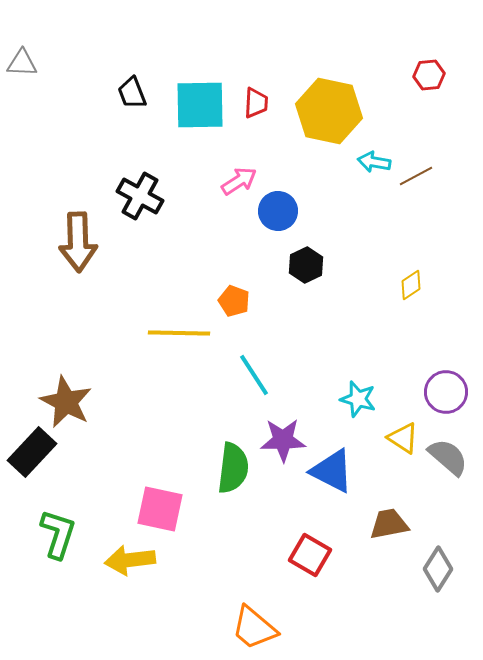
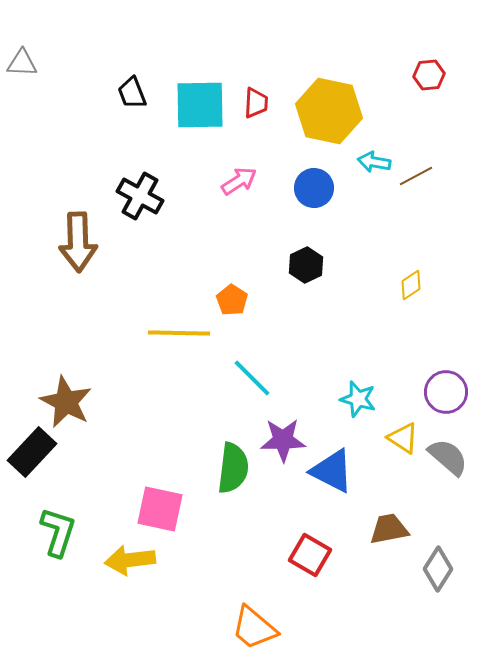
blue circle: moved 36 px right, 23 px up
orange pentagon: moved 2 px left, 1 px up; rotated 12 degrees clockwise
cyan line: moved 2 px left, 3 px down; rotated 12 degrees counterclockwise
brown trapezoid: moved 5 px down
green L-shape: moved 2 px up
